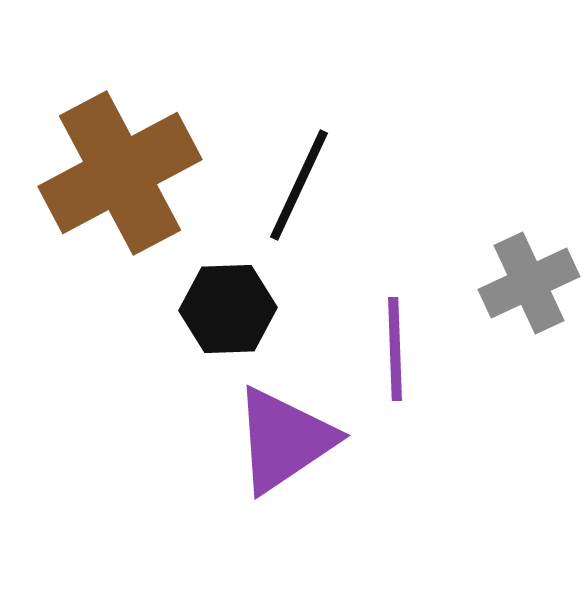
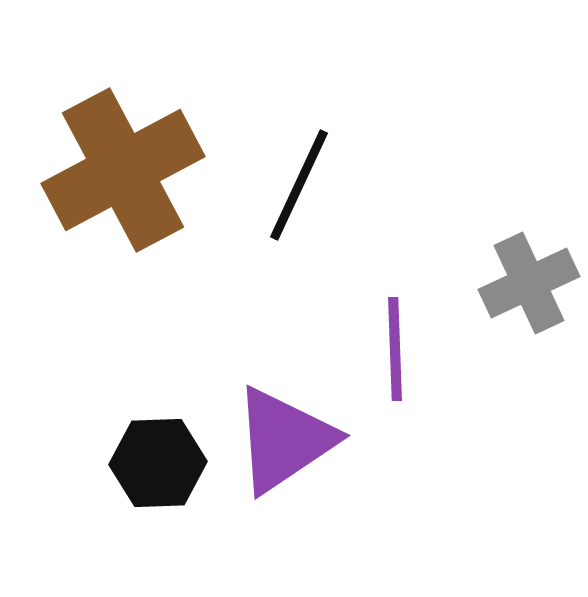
brown cross: moved 3 px right, 3 px up
black hexagon: moved 70 px left, 154 px down
